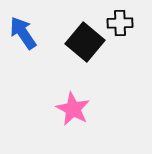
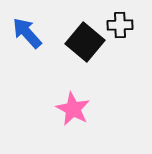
black cross: moved 2 px down
blue arrow: moved 4 px right; rotated 8 degrees counterclockwise
